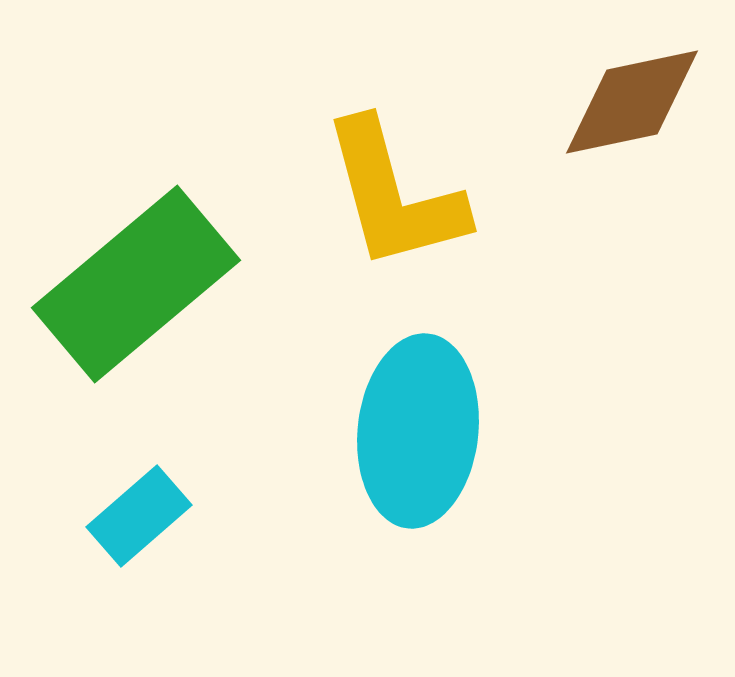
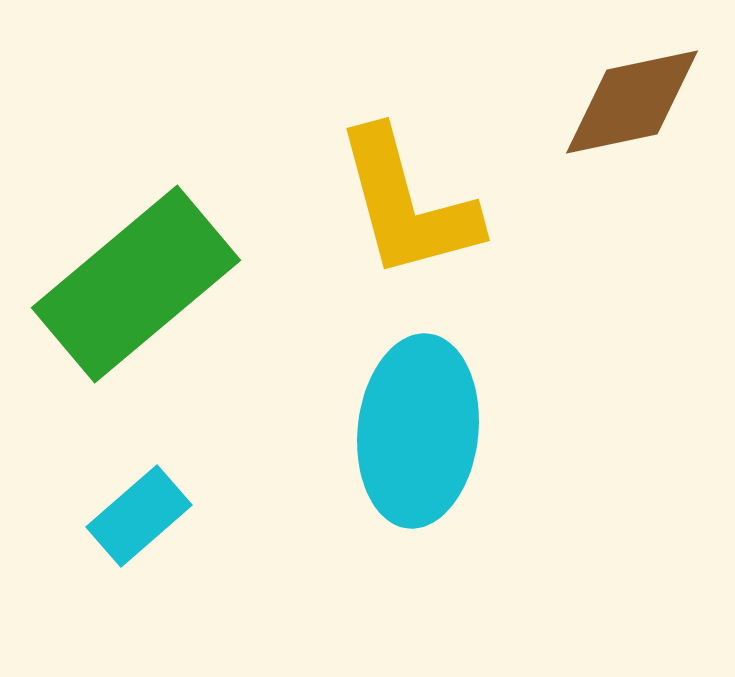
yellow L-shape: moved 13 px right, 9 px down
